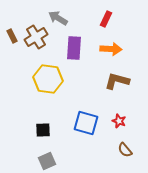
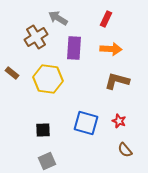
brown rectangle: moved 37 px down; rotated 24 degrees counterclockwise
